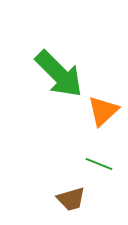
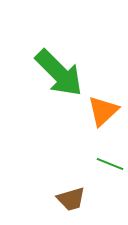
green arrow: moved 1 px up
green line: moved 11 px right
